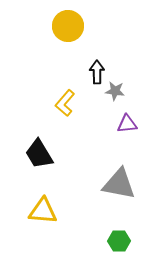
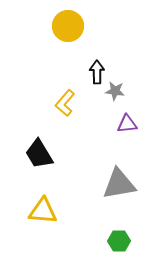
gray triangle: rotated 21 degrees counterclockwise
